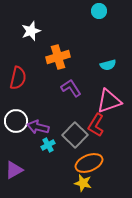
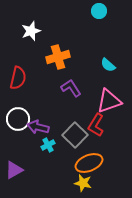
cyan semicircle: rotated 56 degrees clockwise
white circle: moved 2 px right, 2 px up
